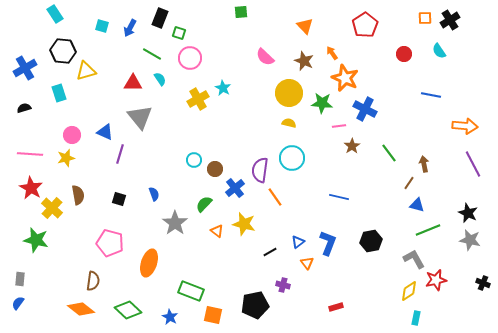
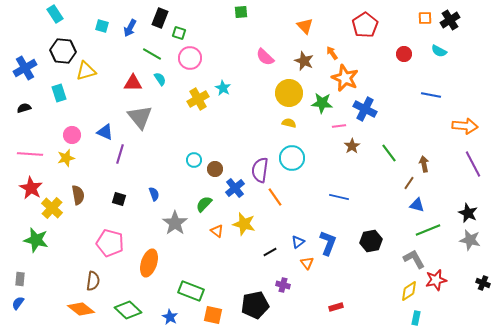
cyan semicircle at (439, 51): rotated 28 degrees counterclockwise
